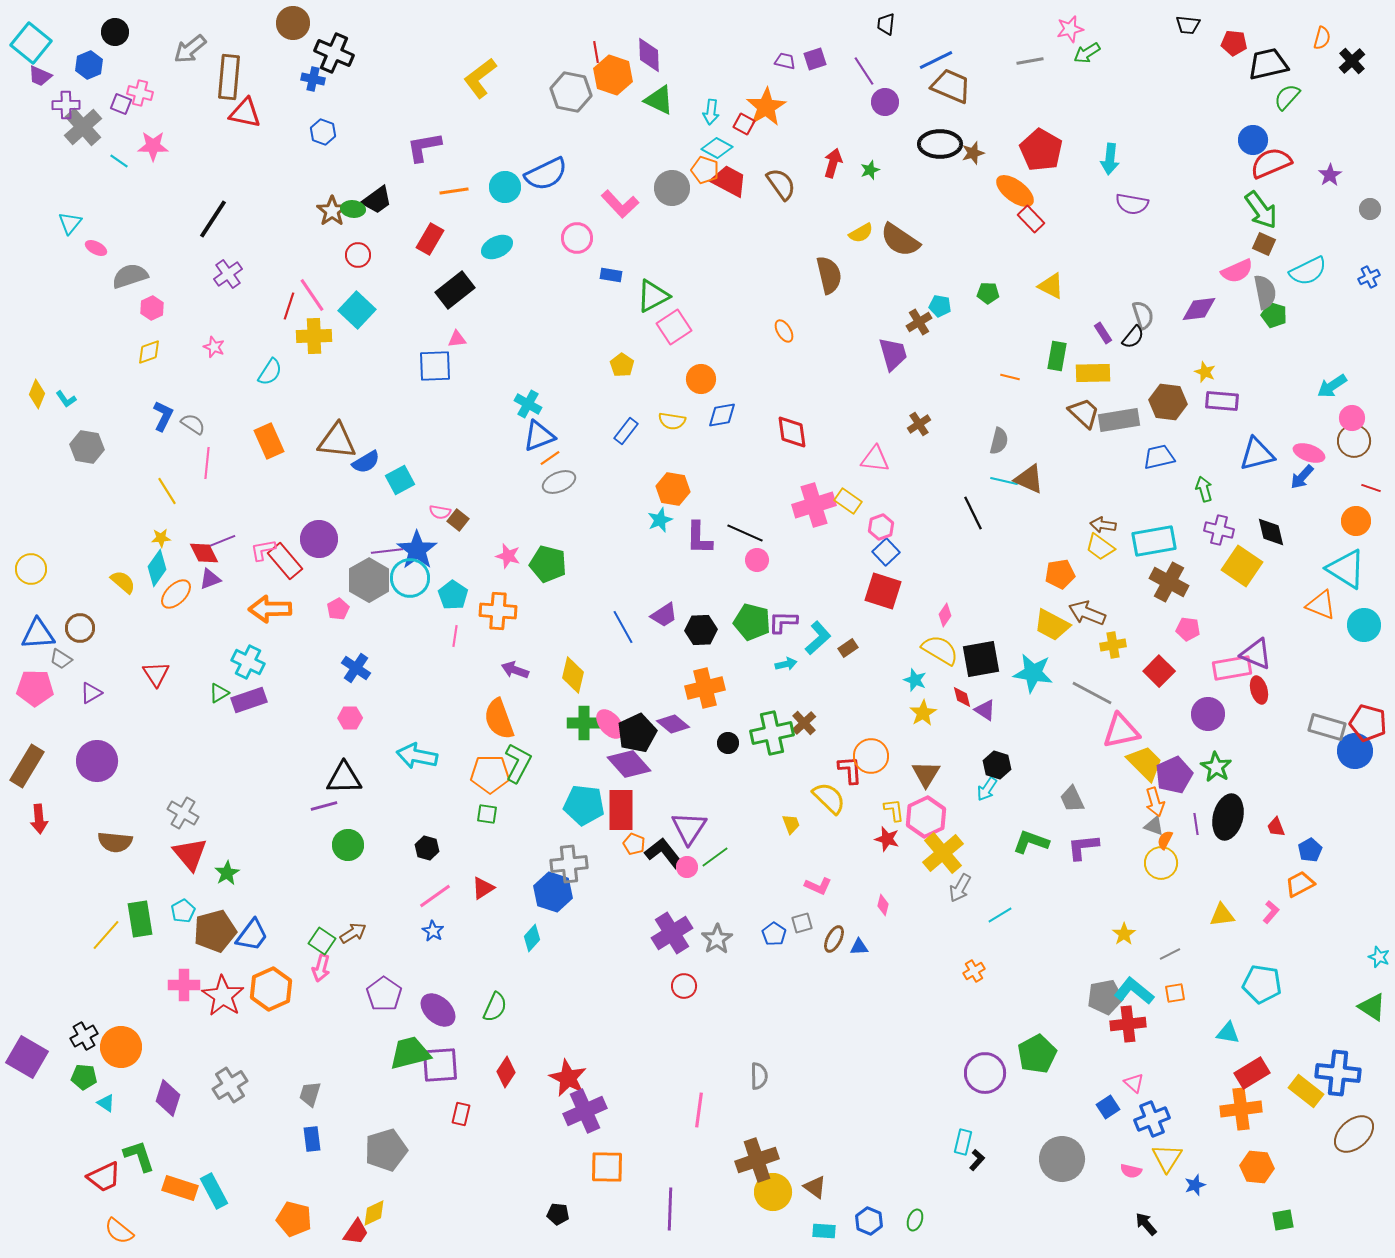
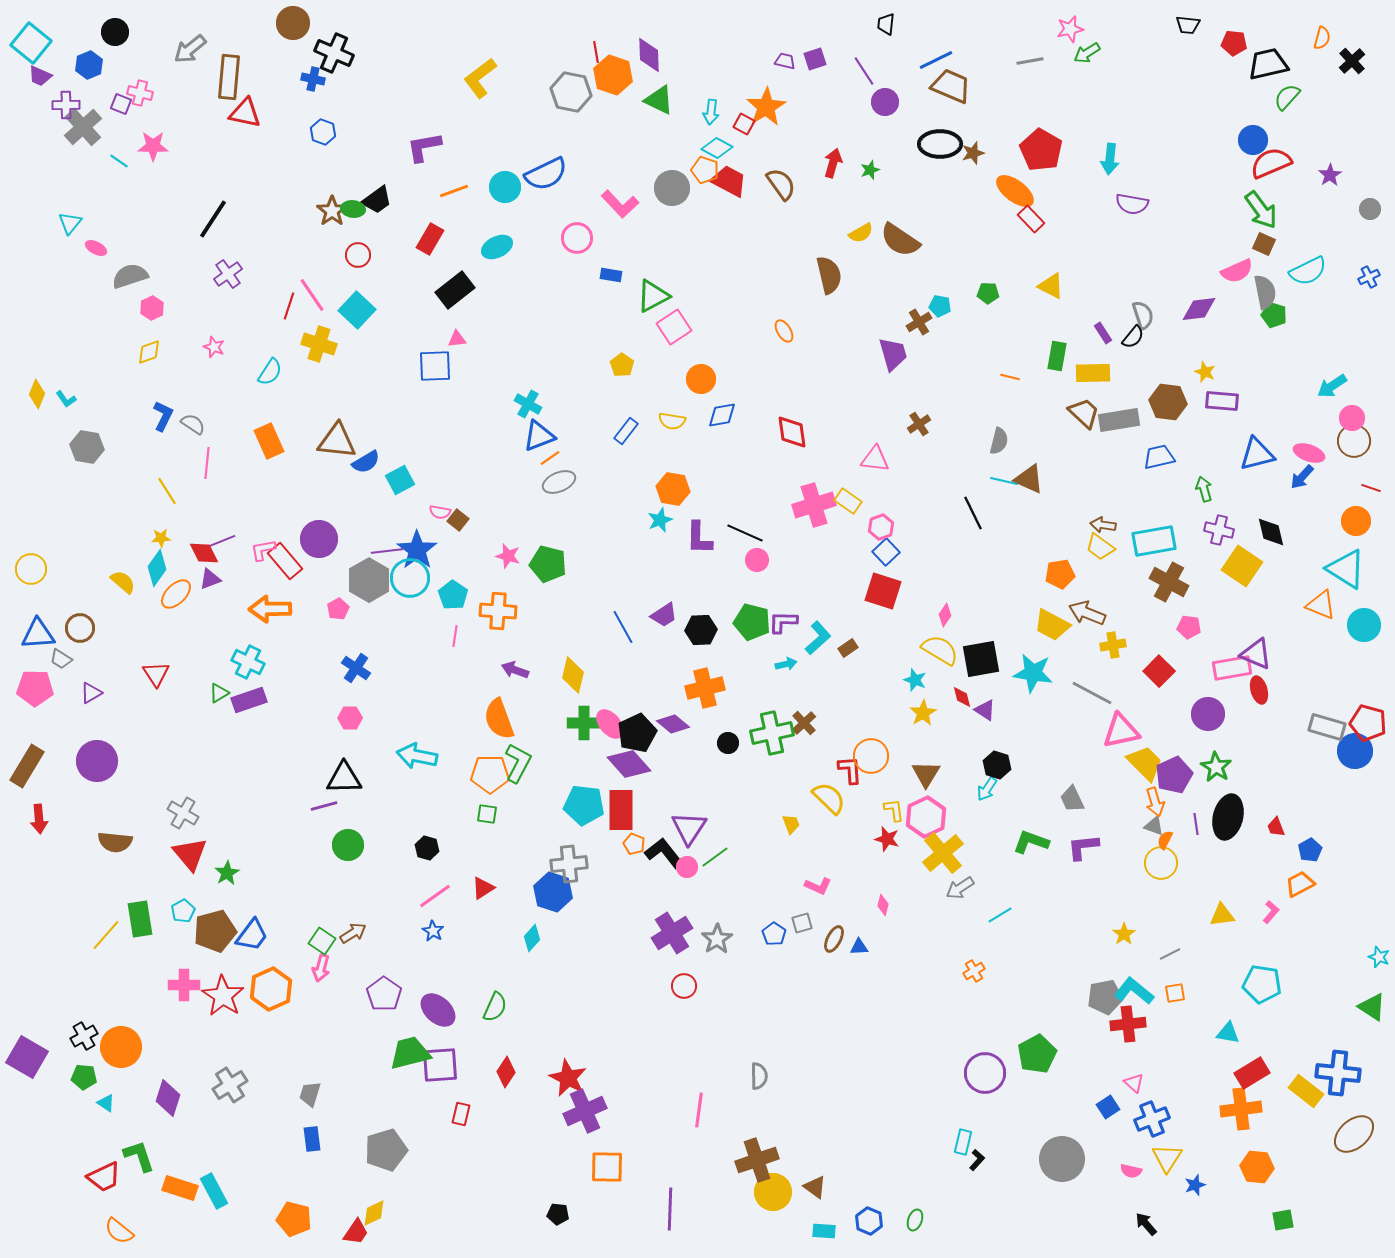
orange line at (454, 191): rotated 12 degrees counterclockwise
yellow cross at (314, 336): moved 5 px right, 8 px down; rotated 20 degrees clockwise
pink pentagon at (1188, 629): moved 1 px right, 2 px up
gray arrow at (960, 888): rotated 28 degrees clockwise
